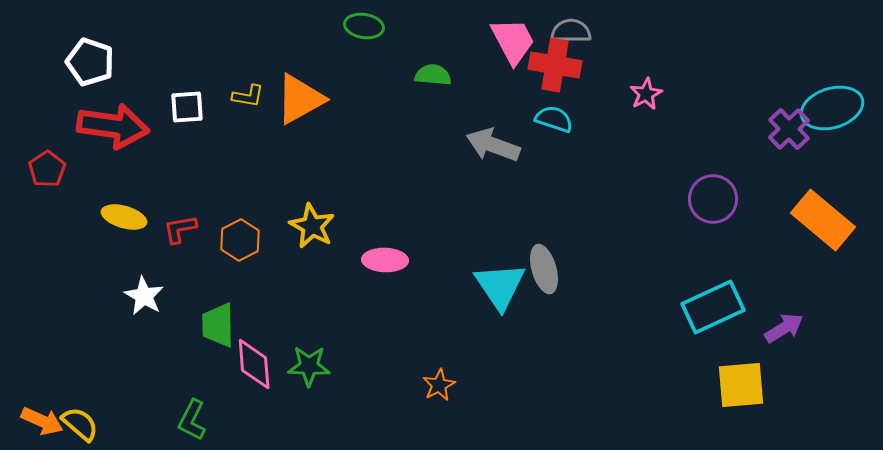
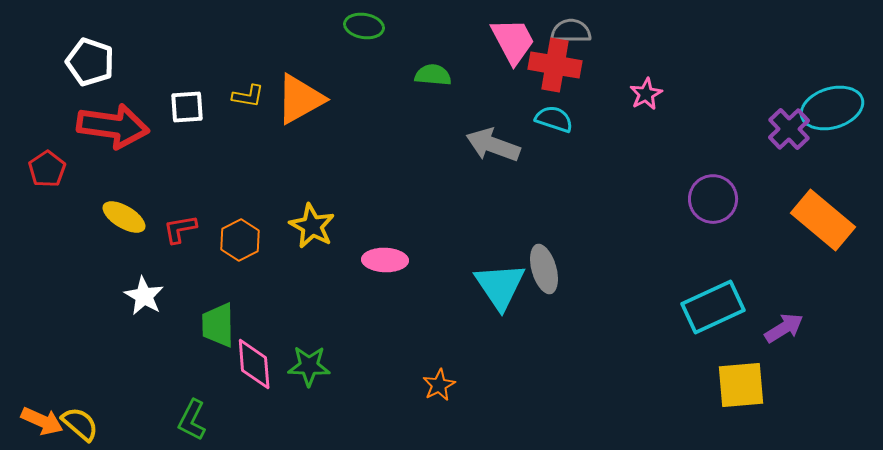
yellow ellipse: rotated 15 degrees clockwise
